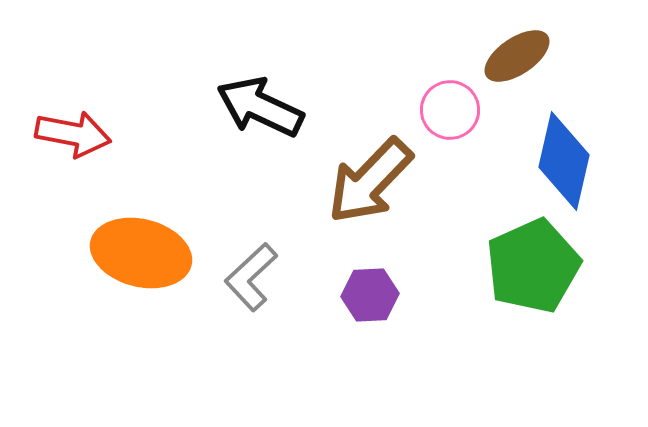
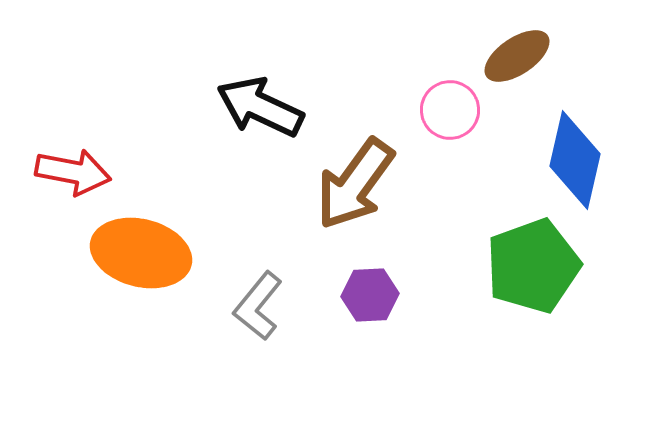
red arrow: moved 38 px down
blue diamond: moved 11 px right, 1 px up
brown arrow: moved 15 px left, 3 px down; rotated 8 degrees counterclockwise
green pentagon: rotated 4 degrees clockwise
gray L-shape: moved 7 px right, 29 px down; rotated 8 degrees counterclockwise
